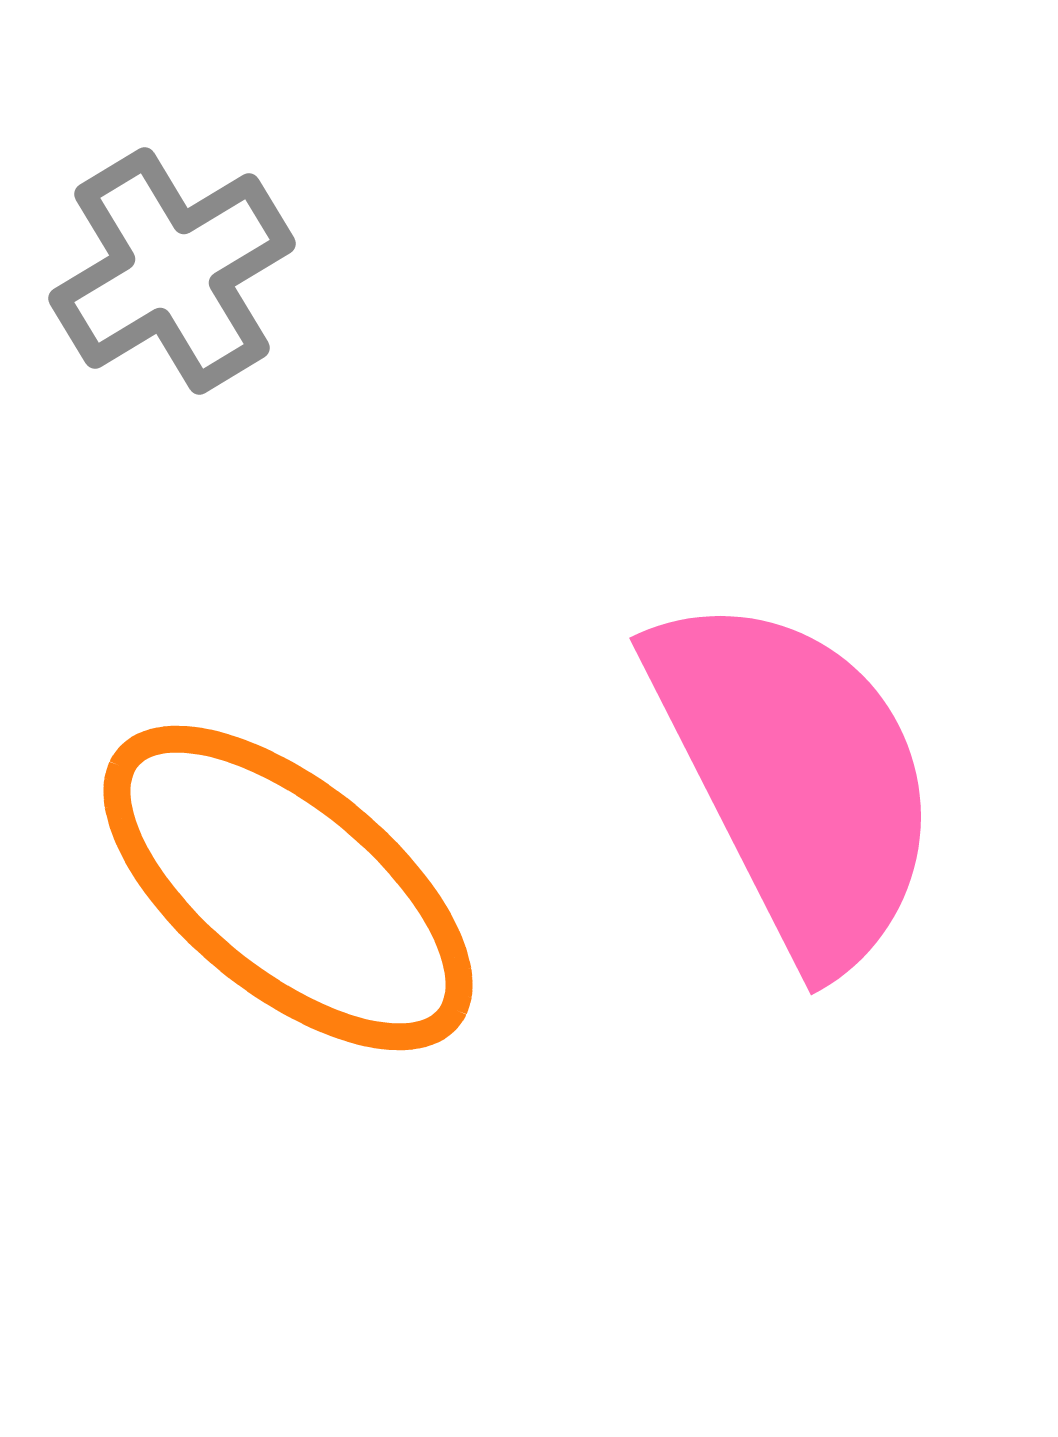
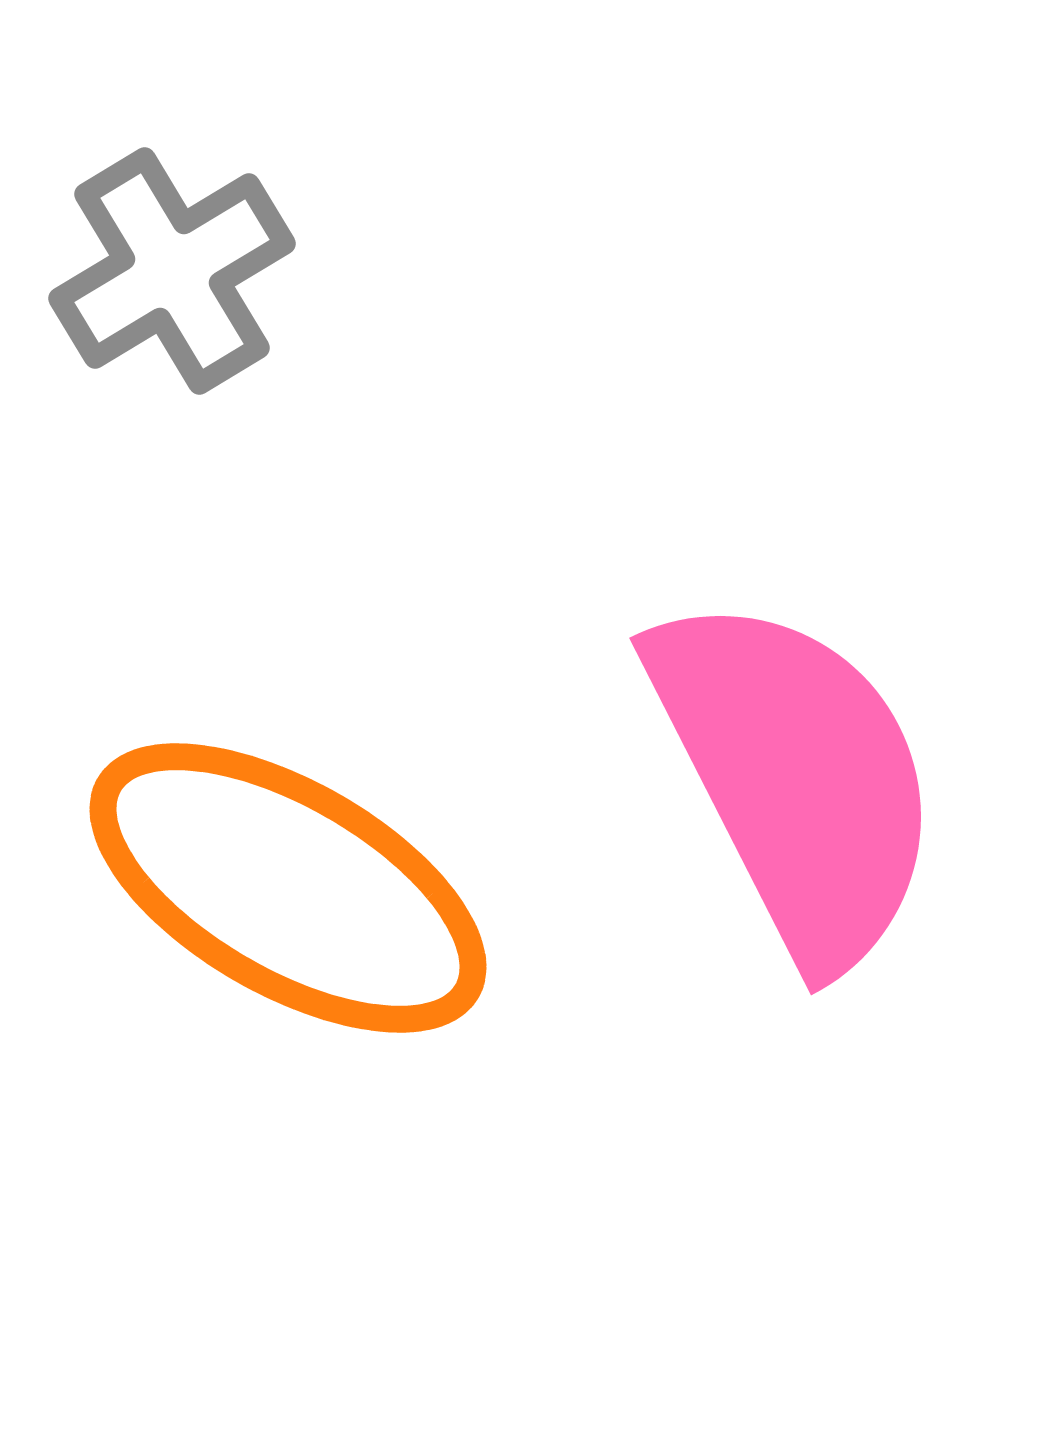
orange ellipse: rotated 9 degrees counterclockwise
